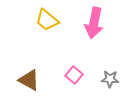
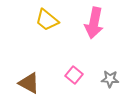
brown triangle: moved 3 px down
